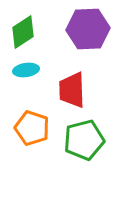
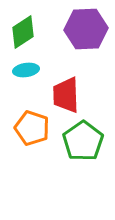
purple hexagon: moved 2 px left
red trapezoid: moved 6 px left, 5 px down
green pentagon: moved 1 px left, 1 px down; rotated 21 degrees counterclockwise
